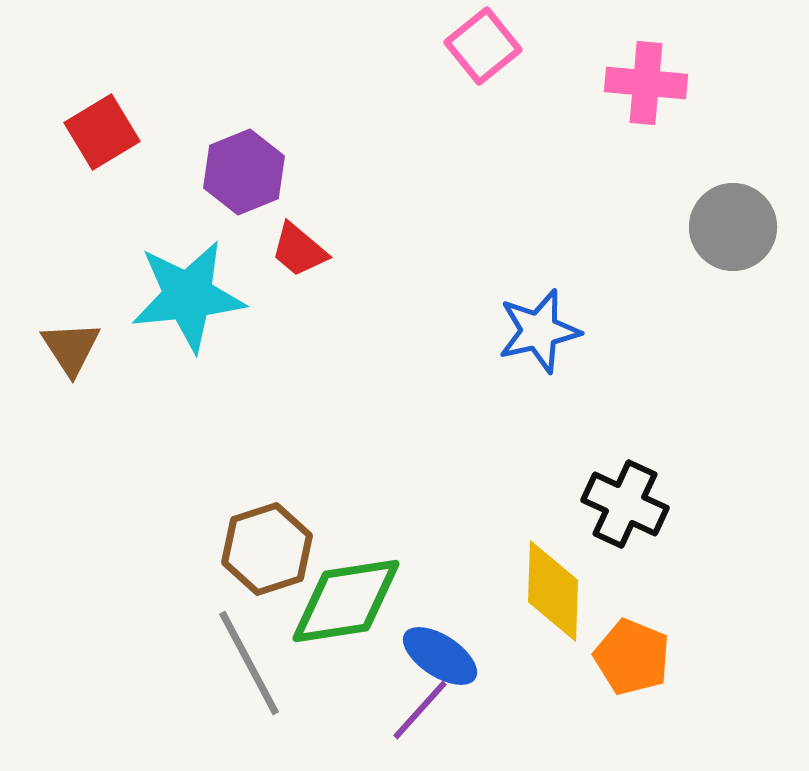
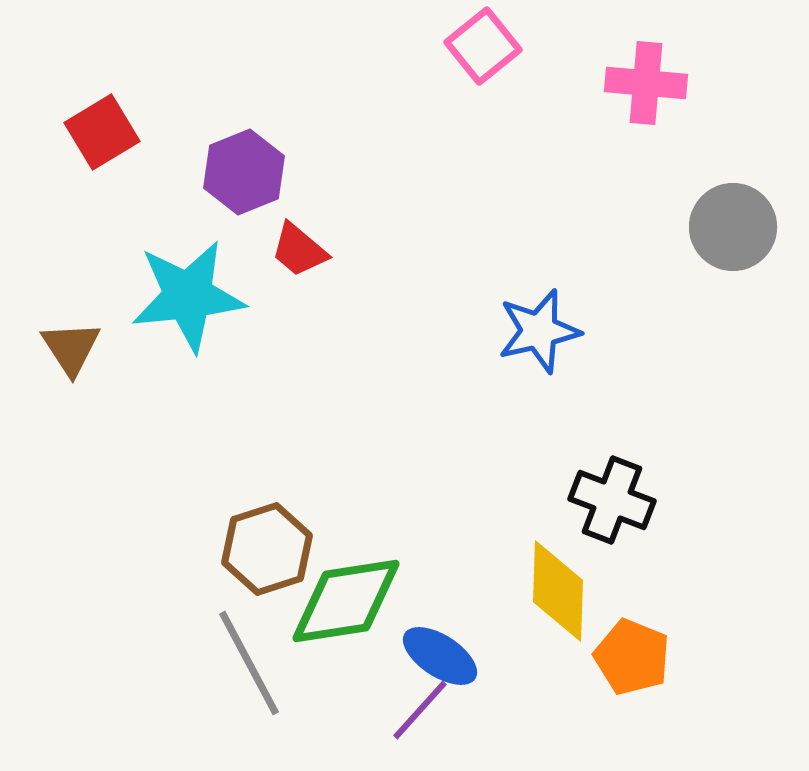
black cross: moved 13 px left, 4 px up; rotated 4 degrees counterclockwise
yellow diamond: moved 5 px right
